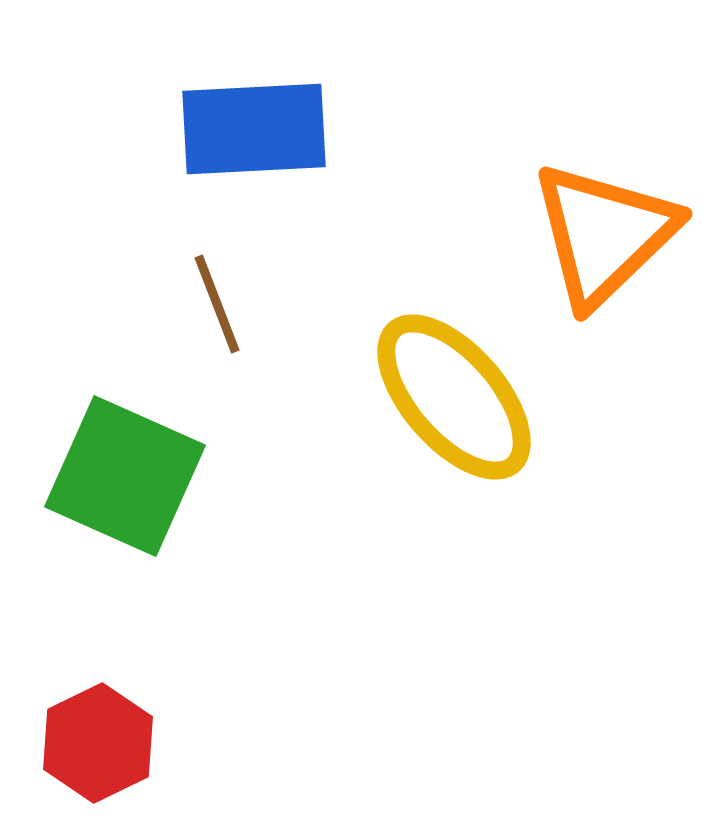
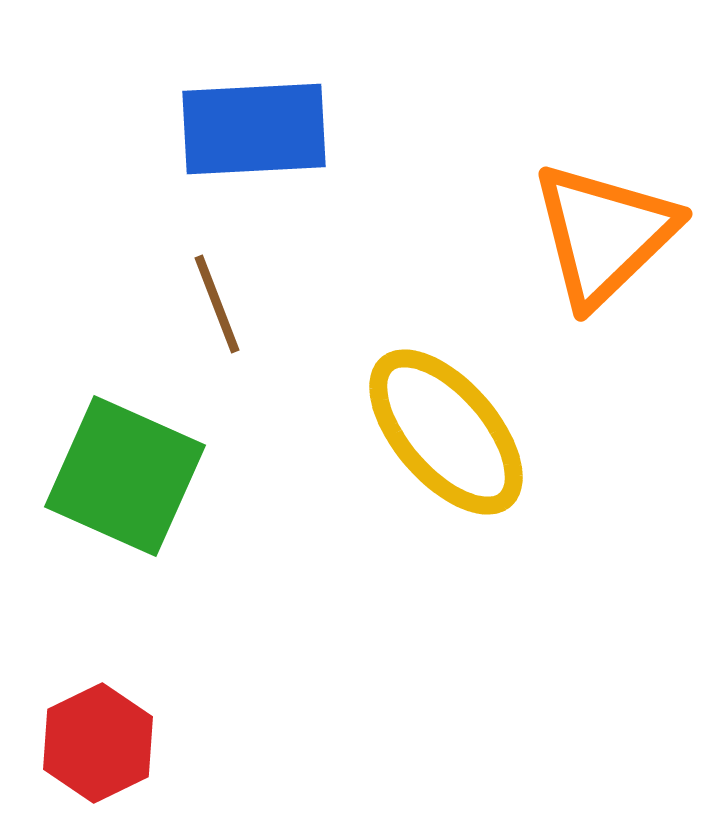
yellow ellipse: moved 8 px left, 35 px down
